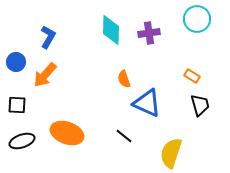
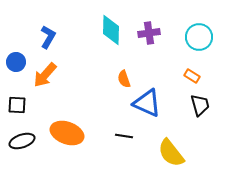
cyan circle: moved 2 px right, 18 px down
black line: rotated 30 degrees counterclockwise
yellow semicircle: rotated 56 degrees counterclockwise
